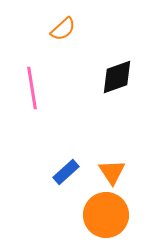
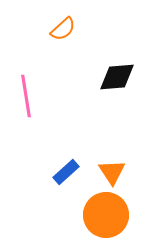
black diamond: rotated 15 degrees clockwise
pink line: moved 6 px left, 8 px down
